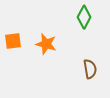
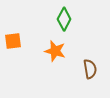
green diamond: moved 20 px left, 2 px down
orange star: moved 9 px right, 7 px down
